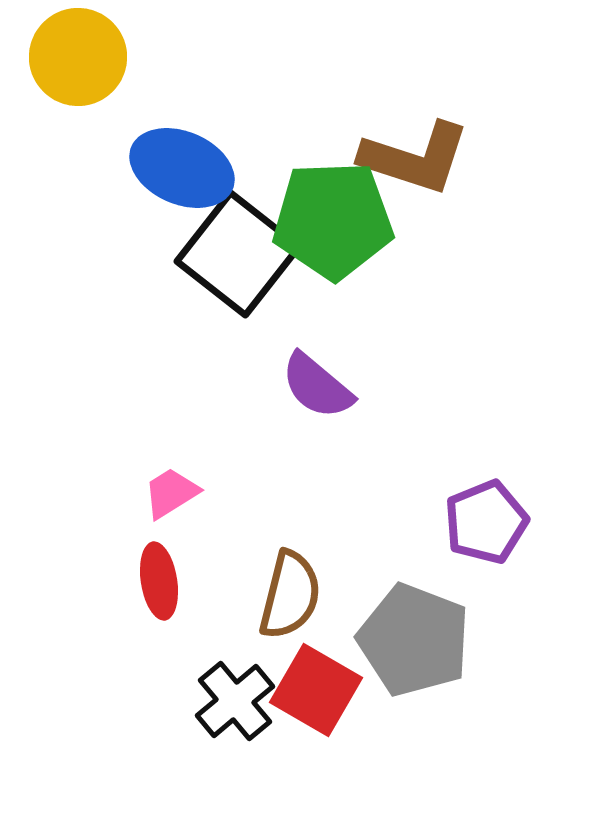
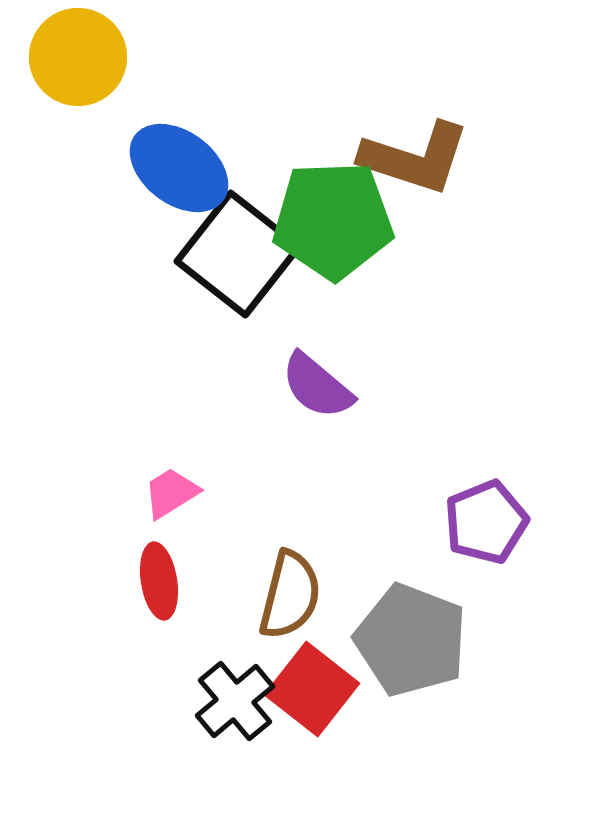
blue ellipse: moved 3 px left; rotated 14 degrees clockwise
gray pentagon: moved 3 px left
red square: moved 4 px left, 1 px up; rotated 8 degrees clockwise
